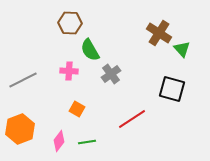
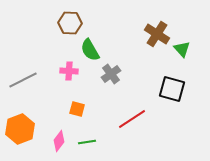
brown cross: moved 2 px left, 1 px down
orange square: rotated 14 degrees counterclockwise
